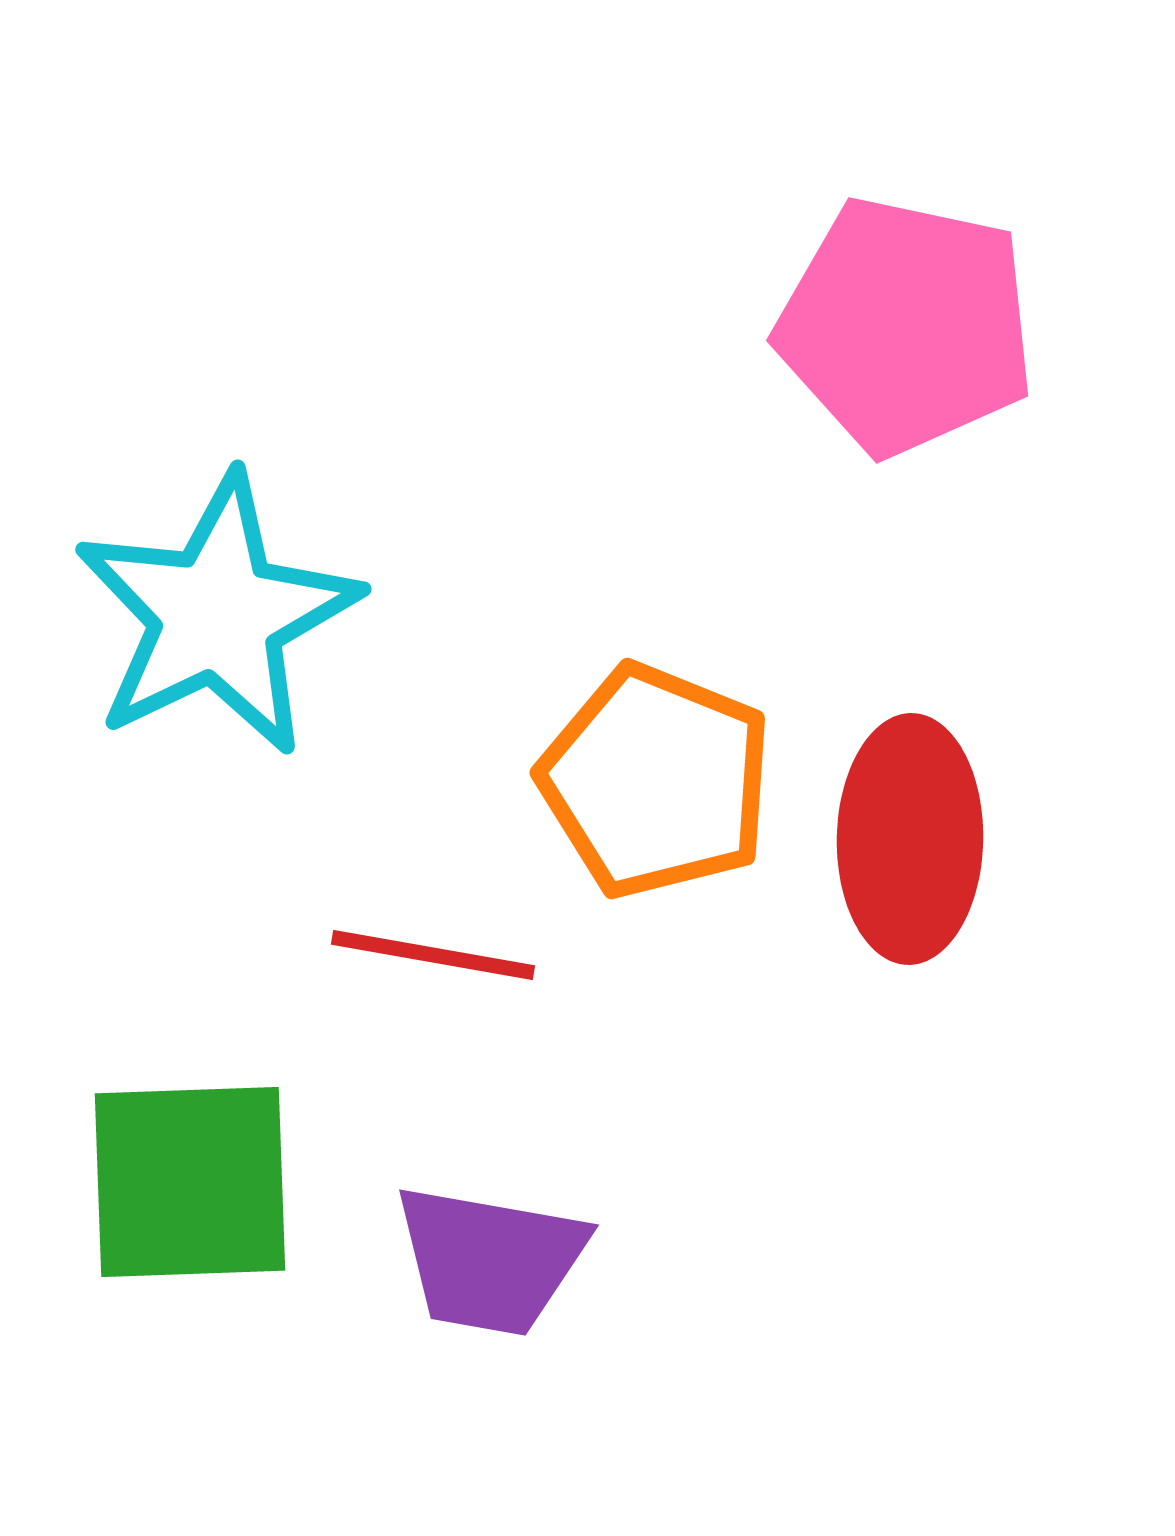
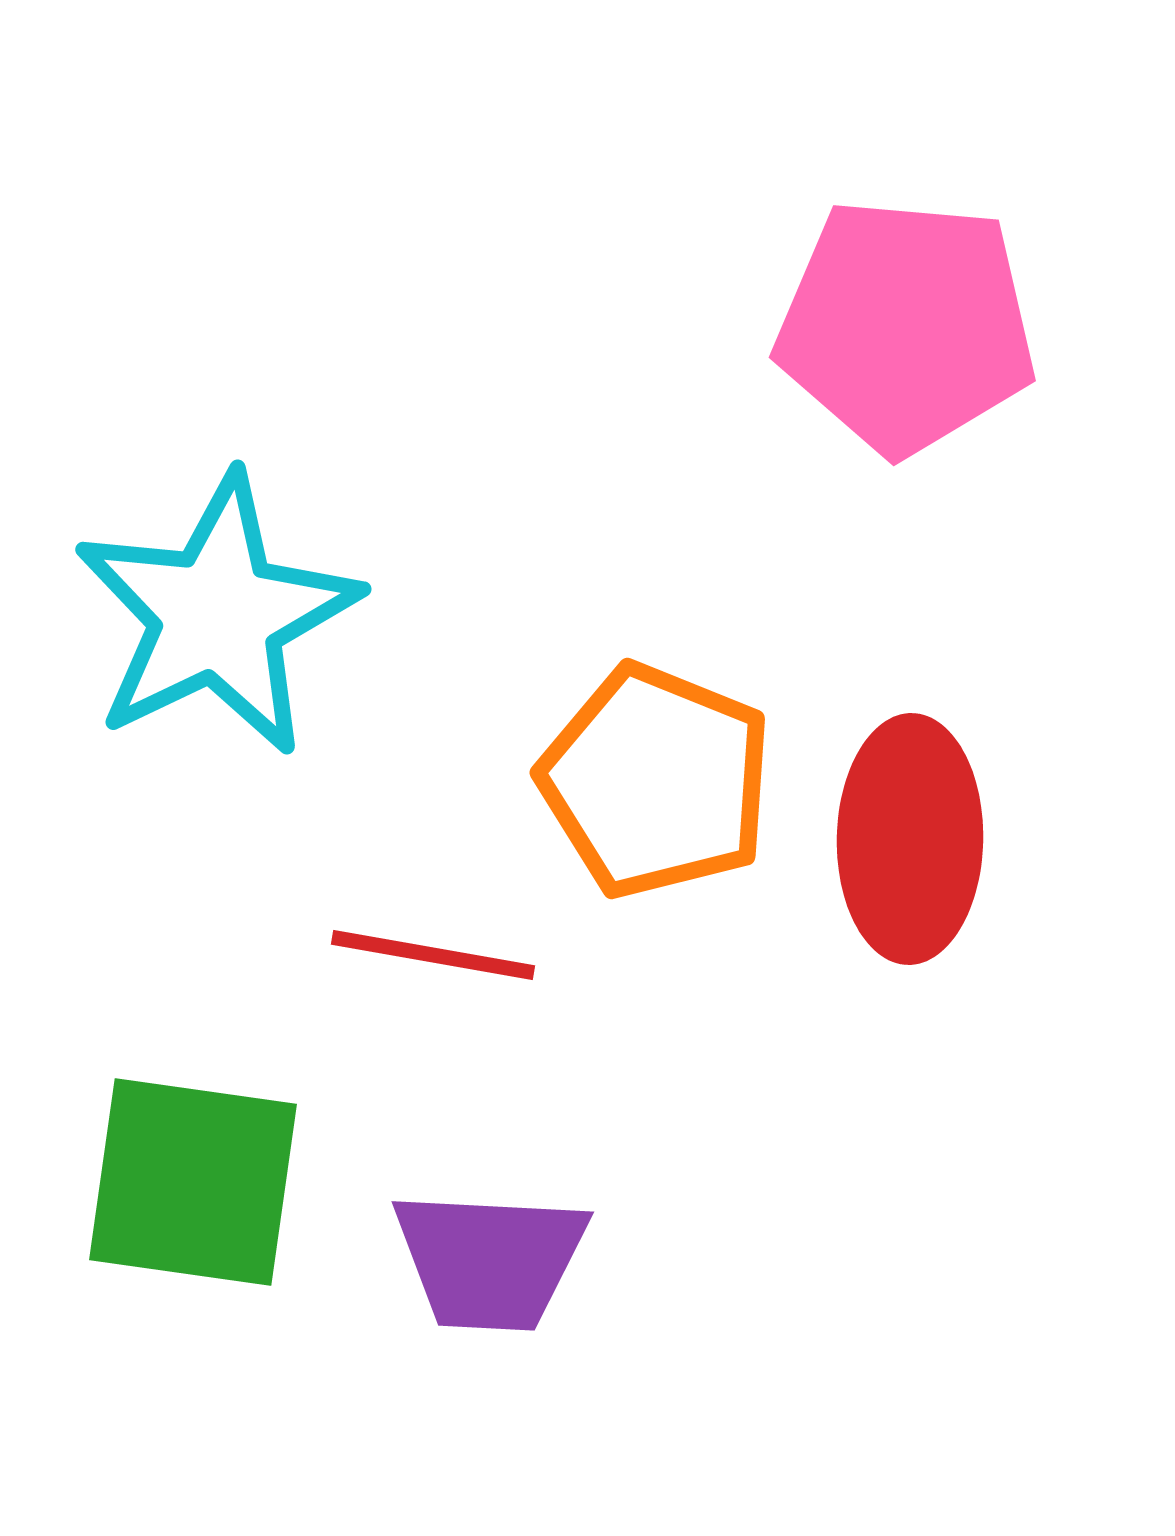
pink pentagon: rotated 7 degrees counterclockwise
green square: moved 3 px right; rotated 10 degrees clockwise
purple trapezoid: rotated 7 degrees counterclockwise
